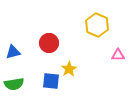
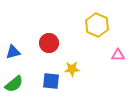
yellow star: moved 3 px right; rotated 28 degrees clockwise
green semicircle: rotated 30 degrees counterclockwise
